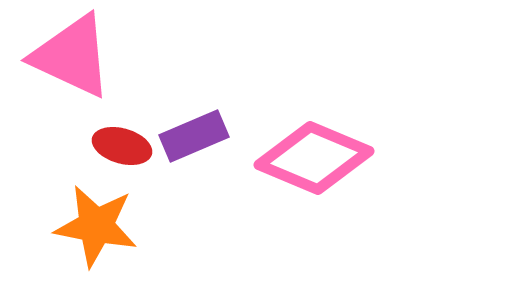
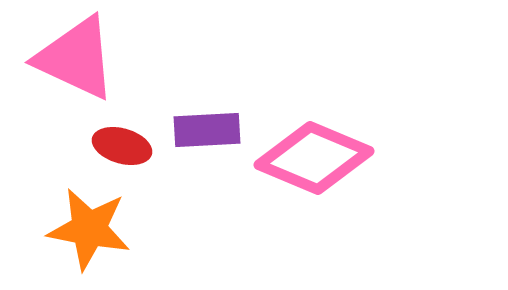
pink triangle: moved 4 px right, 2 px down
purple rectangle: moved 13 px right, 6 px up; rotated 20 degrees clockwise
orange star: moved 7 px left, 3 px down
